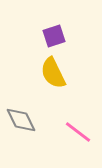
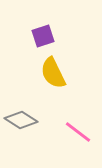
purple square: moved 11 px left
gray diamond: rotated 32 degrees counterclockwise
